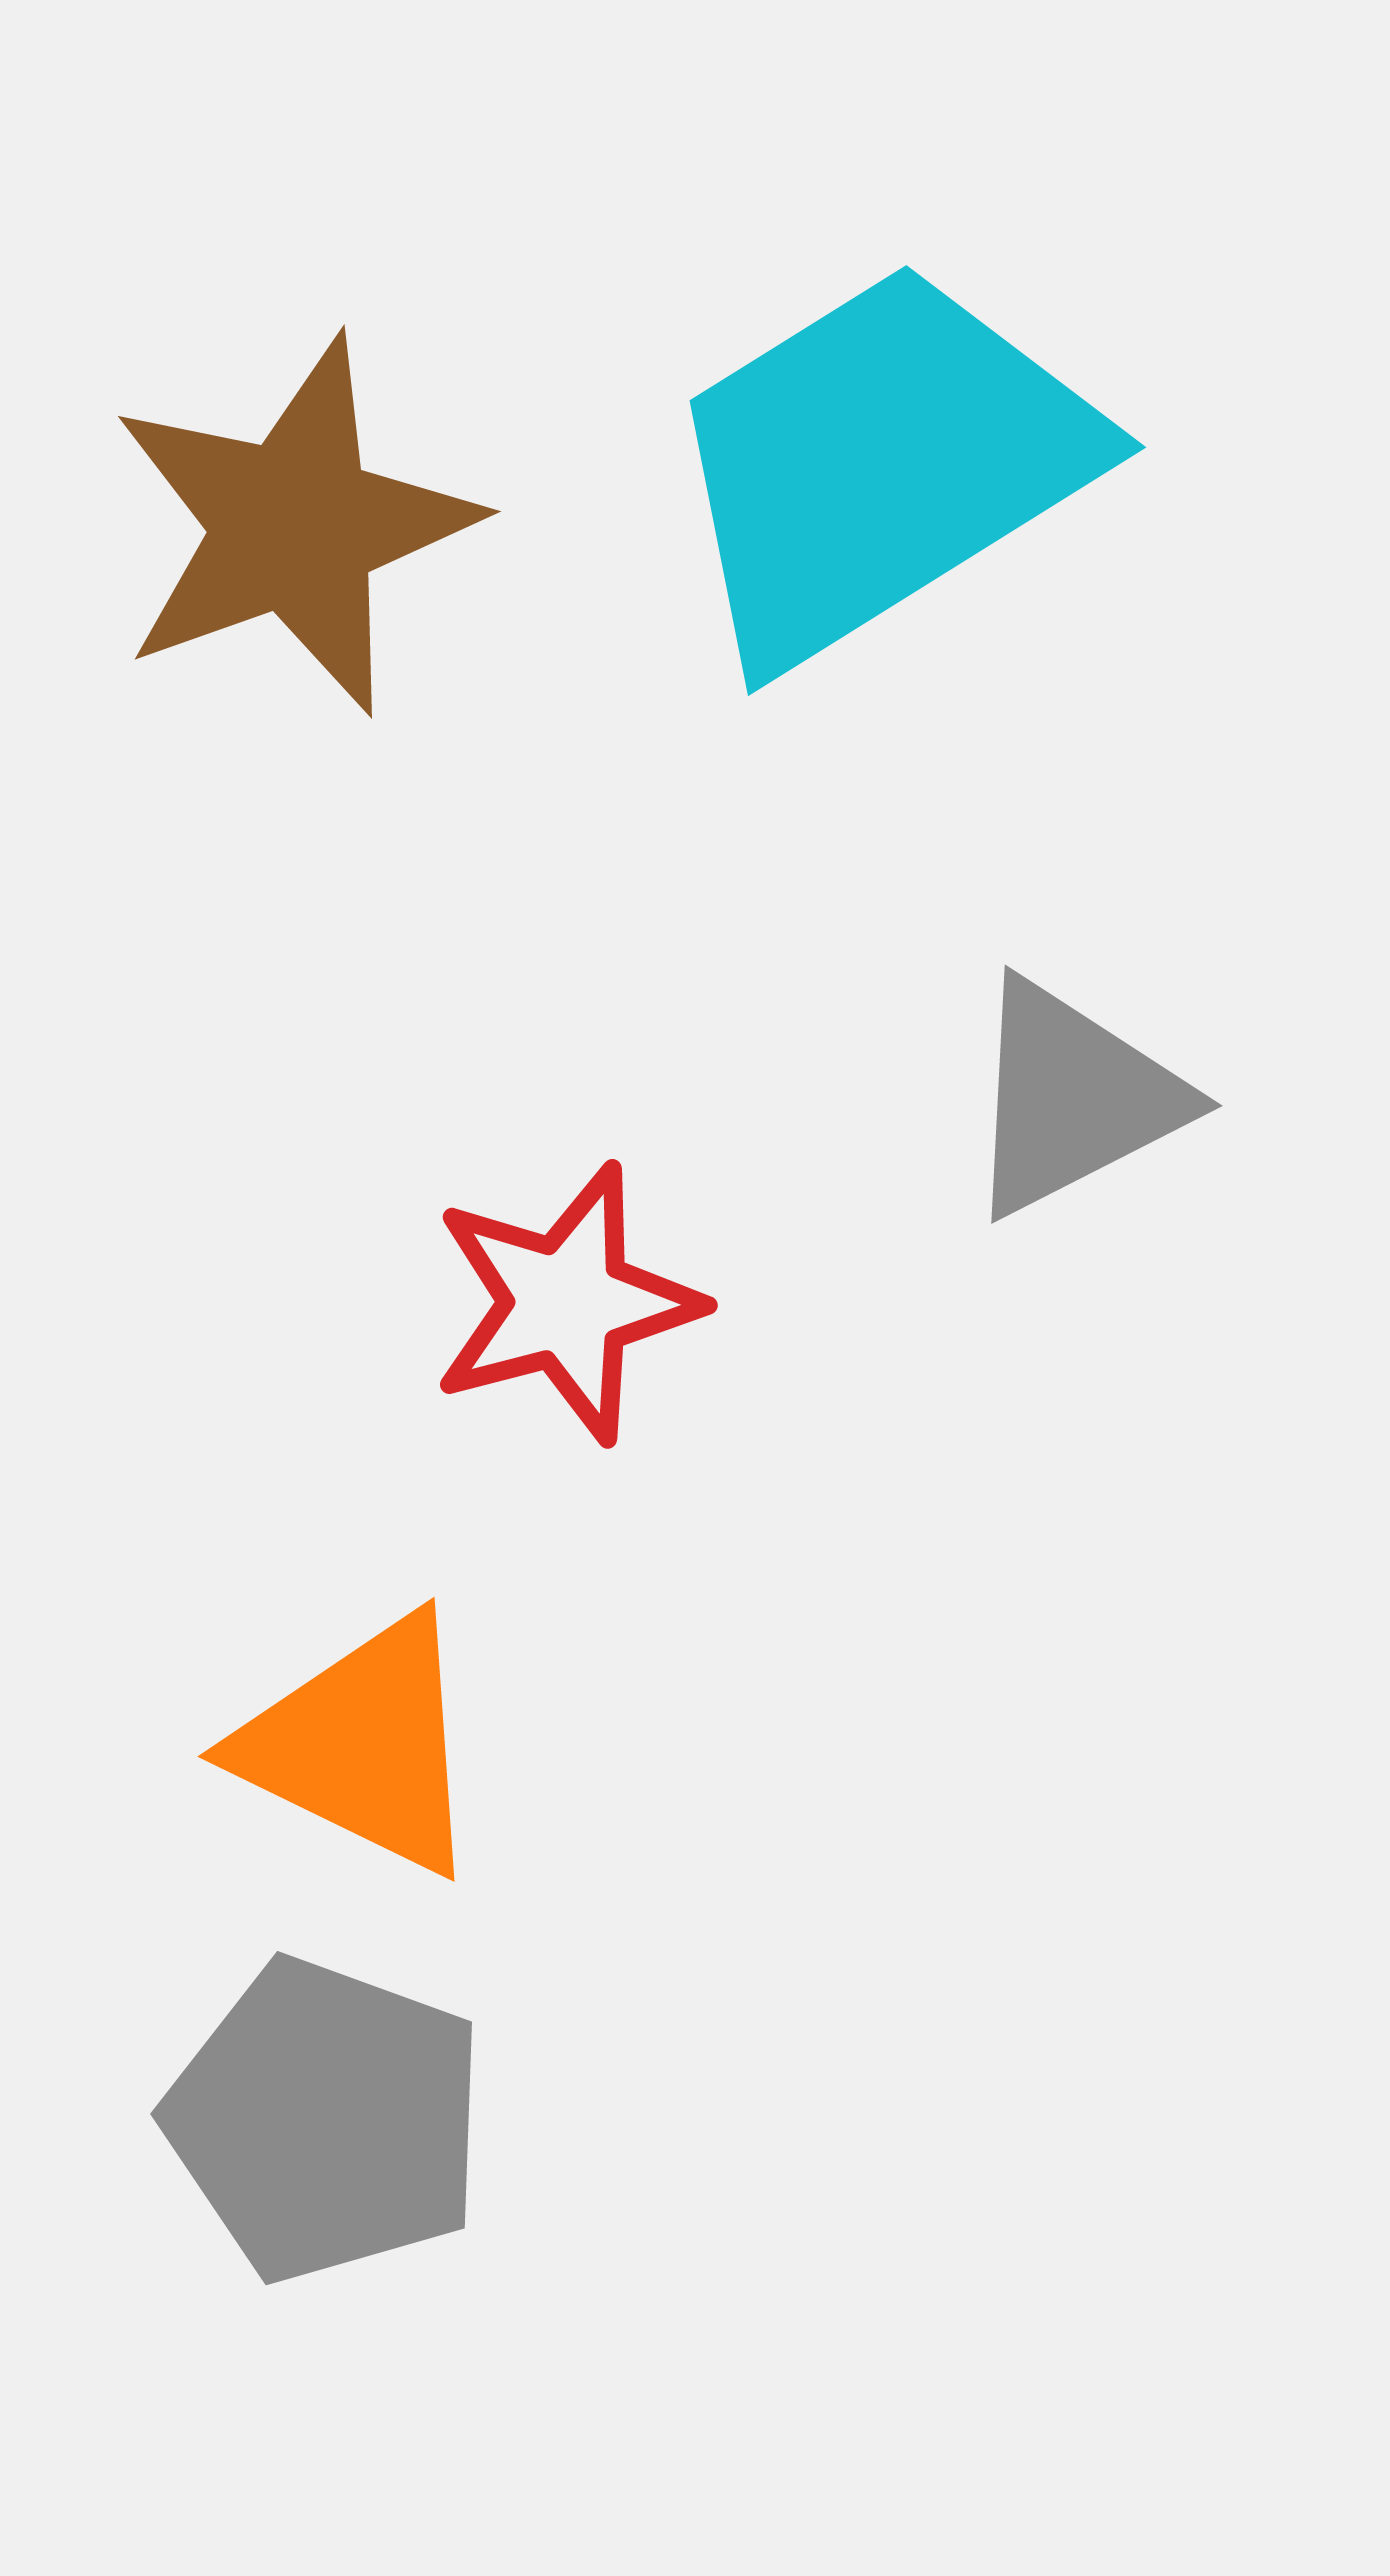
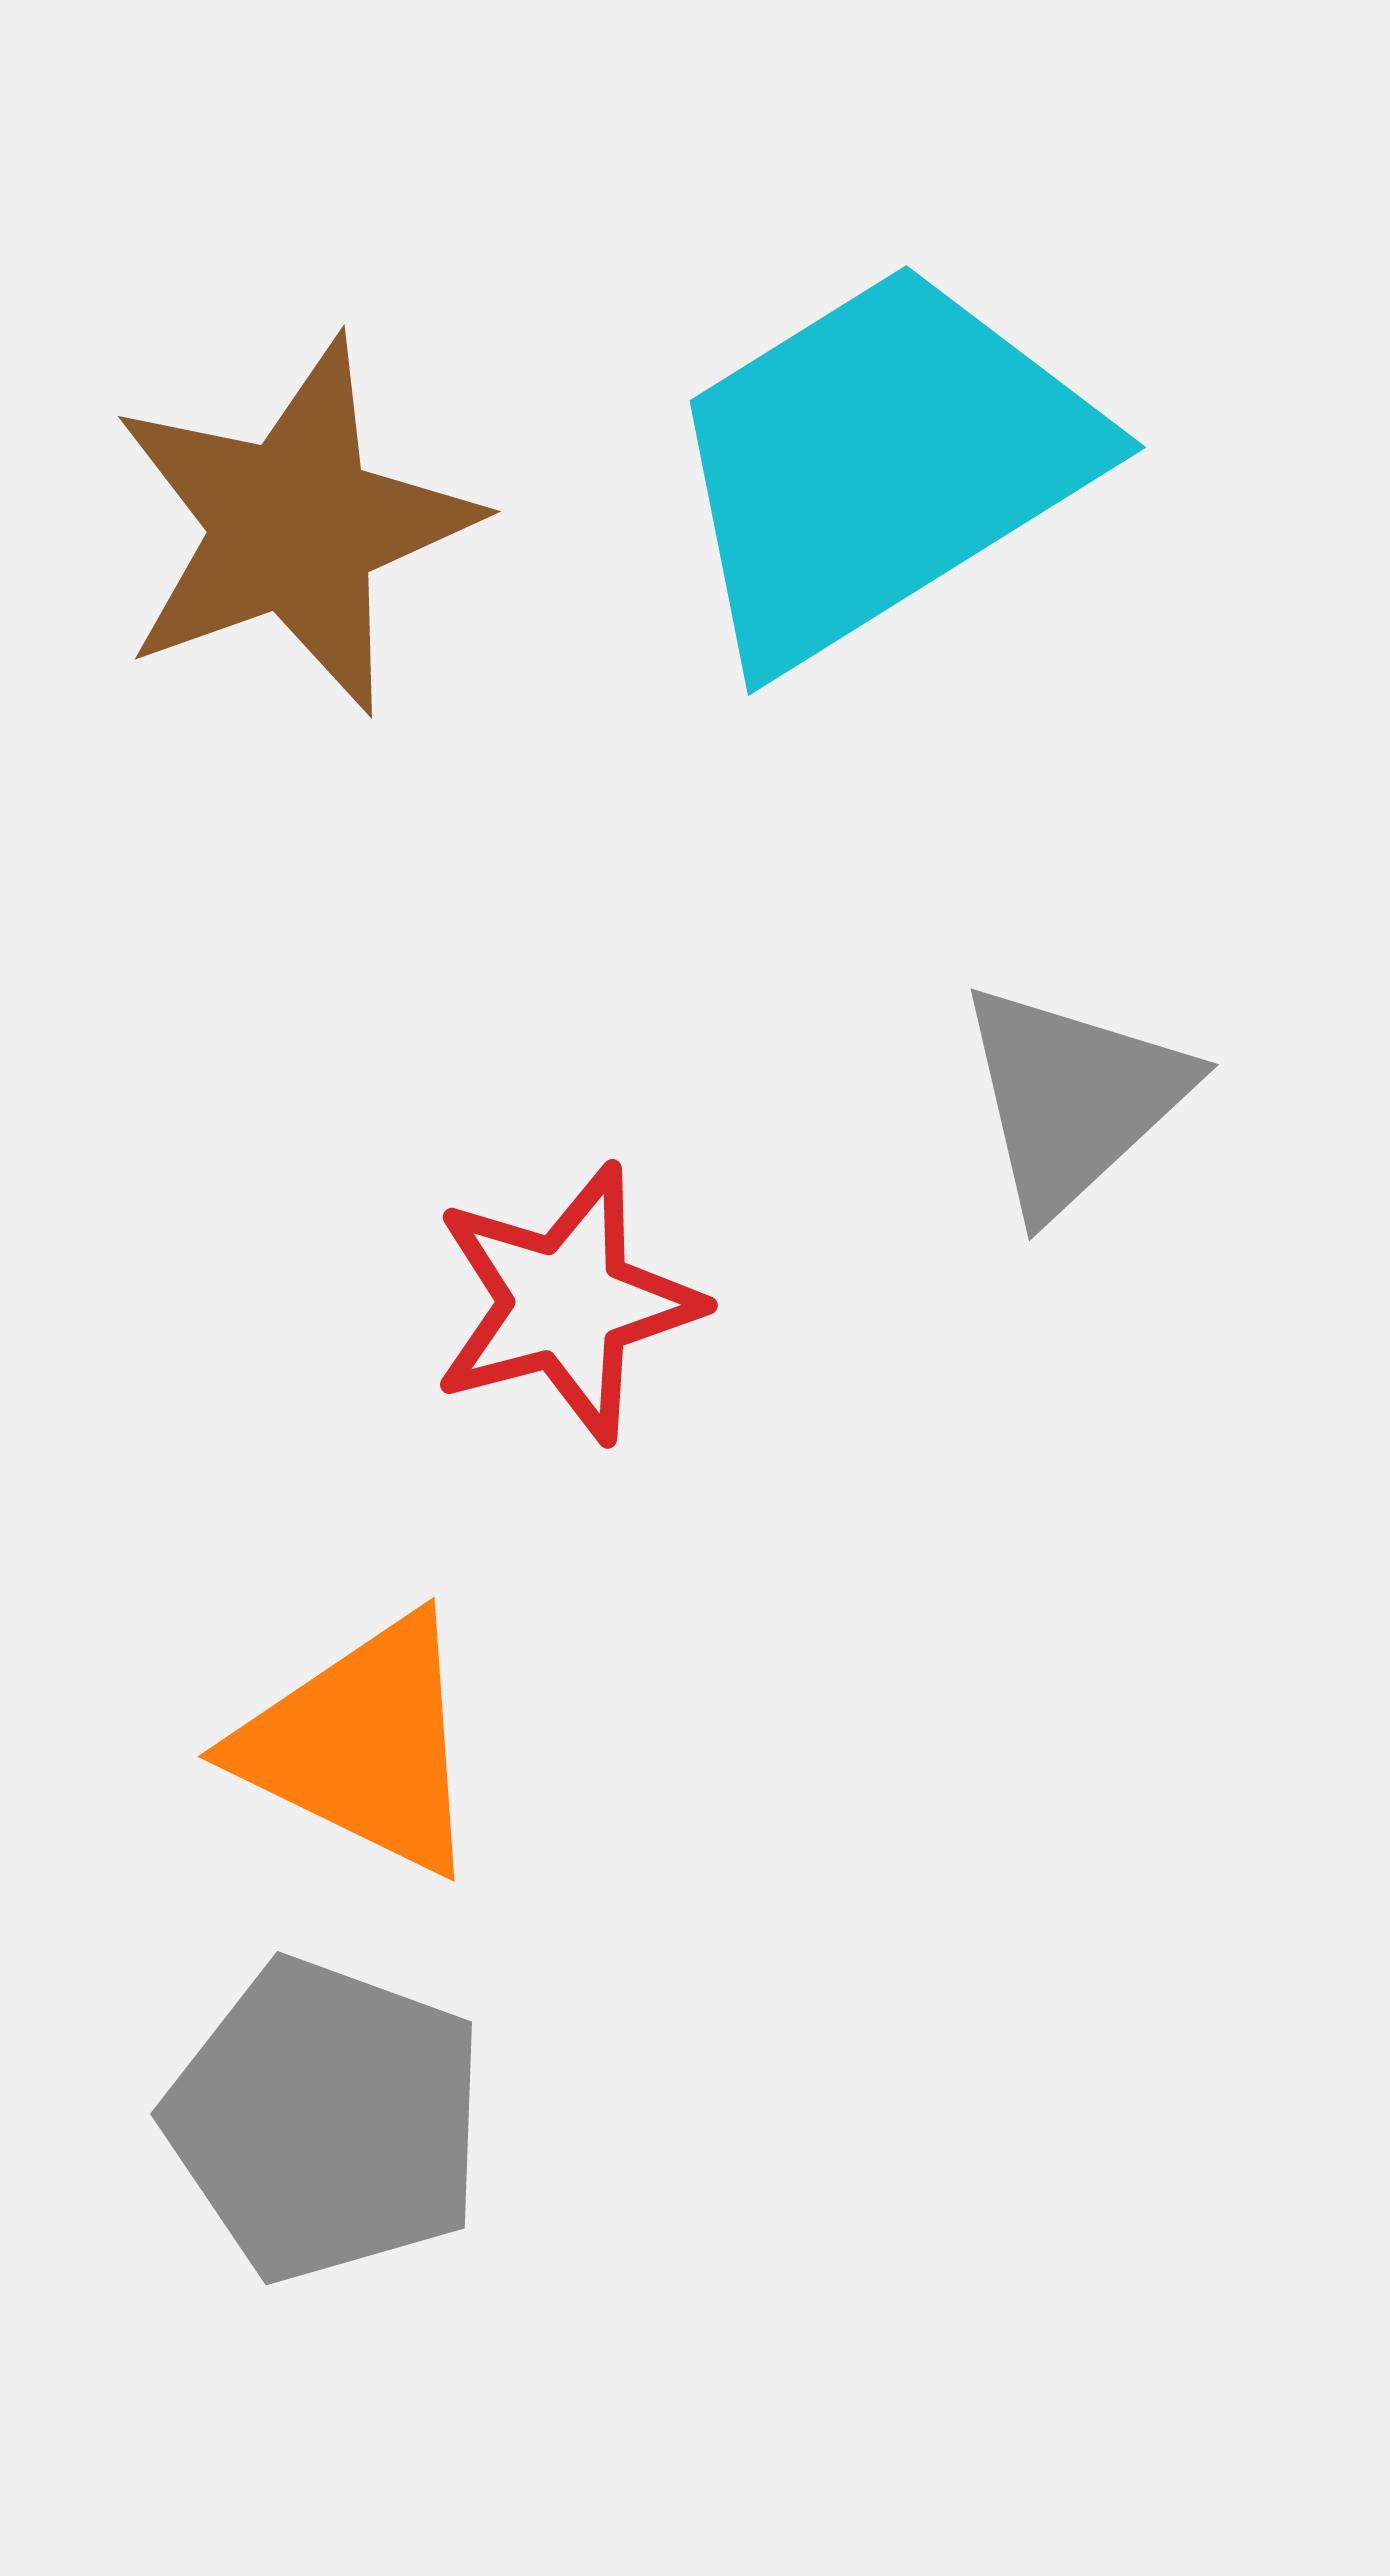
gray triangle: rotated 16 degrees counterclockwise
